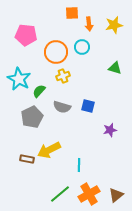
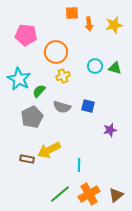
cyan circle: moved 13 px right, 19 px down
